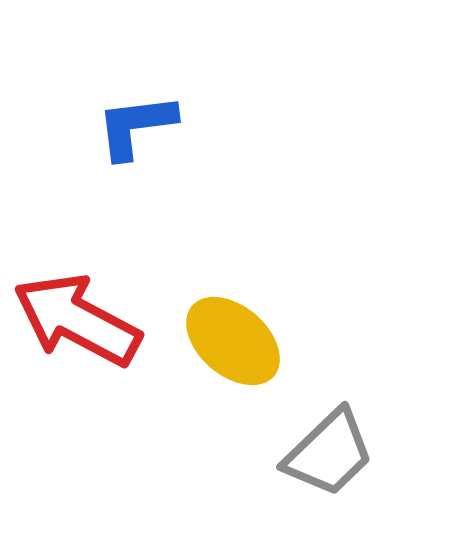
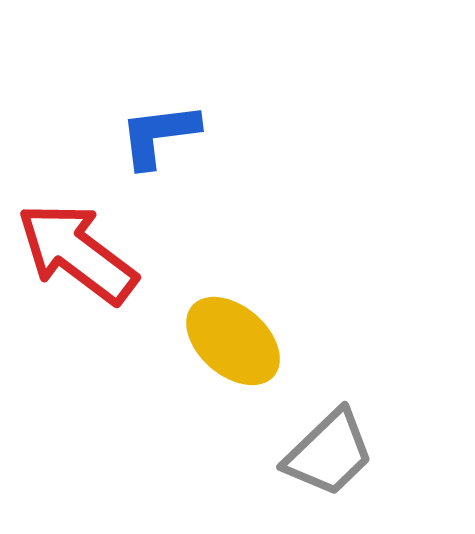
blue L-shape: moved 23 px right, 9 px down
red arrow: moved 67 px up; rotated 9 degrees clockwise
